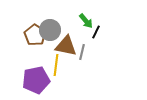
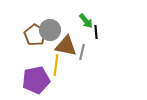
black line: rotated 32 degrees counterclockwise
